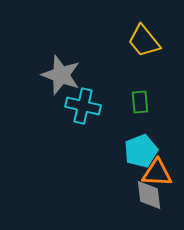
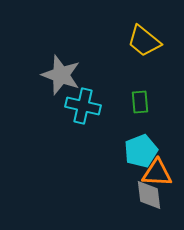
yellow trapezoid: rotated 12 degrees counterclockwise
